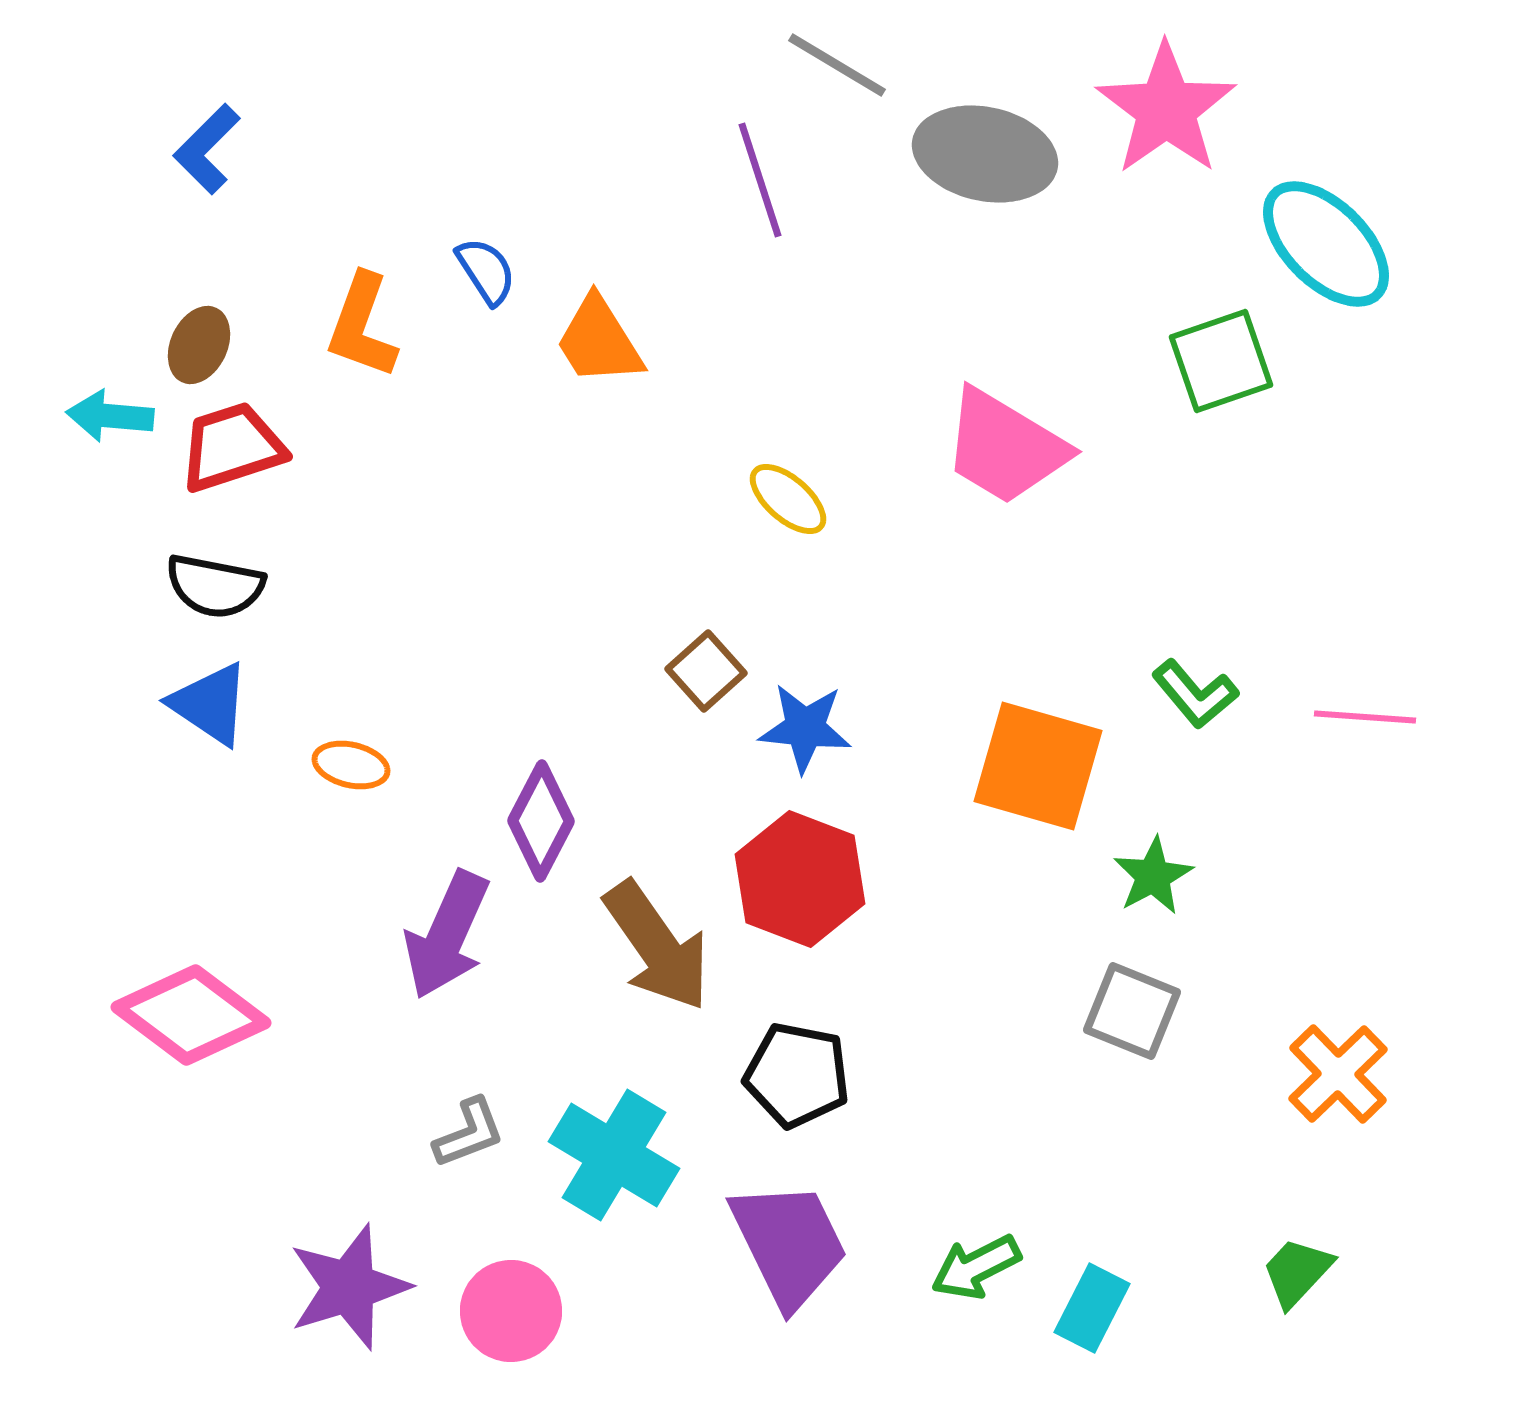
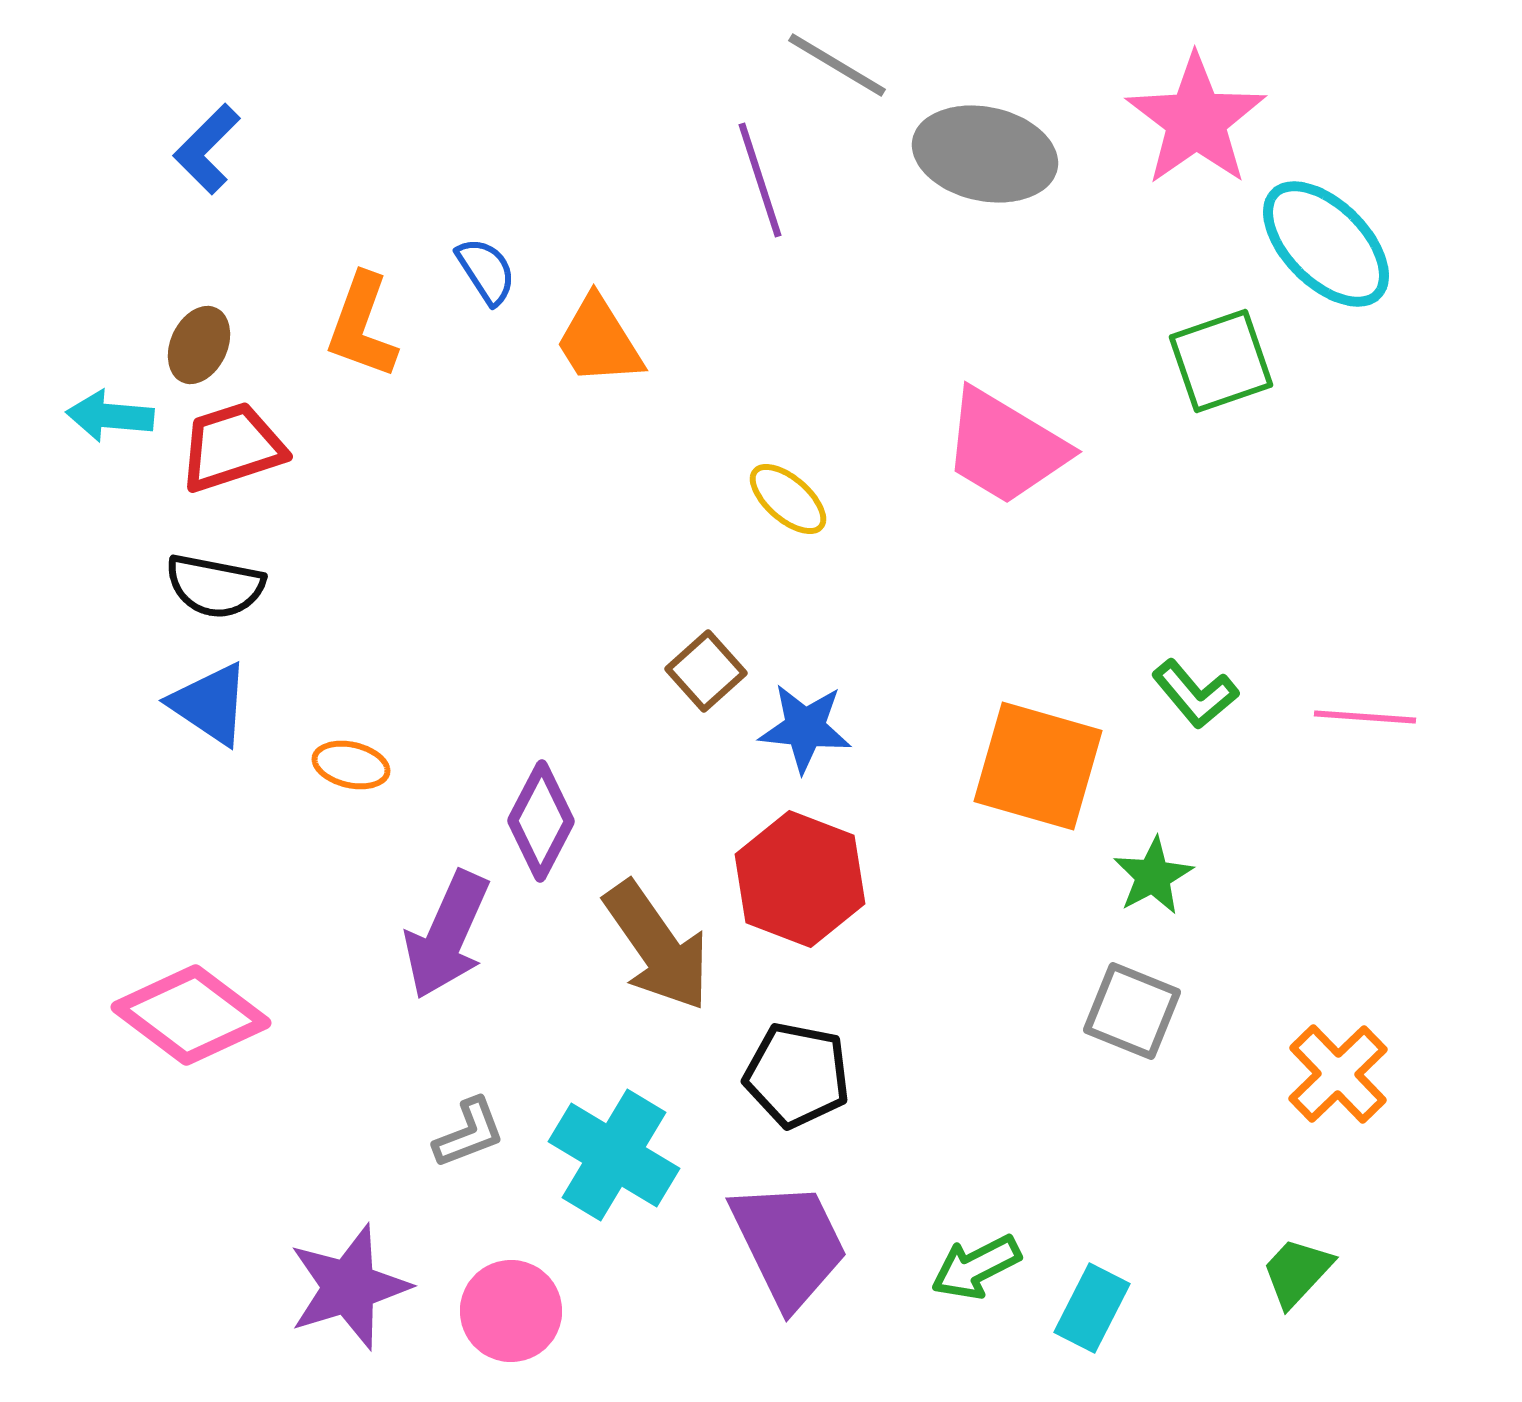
pink star: moved 30 px right, 11 px down
